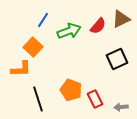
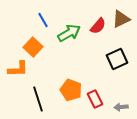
blue line: rotated 63 degrees counterclockwise
green arrow: moved 2 px down; rotated 10 degrees counterclockwise
orange L-shape: moved 3 px left
